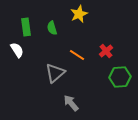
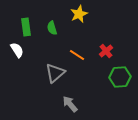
gray arrow: moved 1 px left, 1 px down
